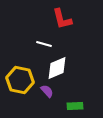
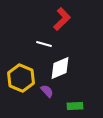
red L-shape: rotated 120 degrees counterclockwise
white diamond: moved 3 px right
yellow hexagon: moved 1 px right, 2 px up; rotated 12 degrees clockwise
